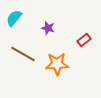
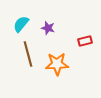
cyan semicircle: moved 7 px right, 6 px down
red rectangle: moved 1 px right, 1 px down; rotated 24 degrees clockwise
brown line: moved 5 px right; rotated 45 degrees clockwise
